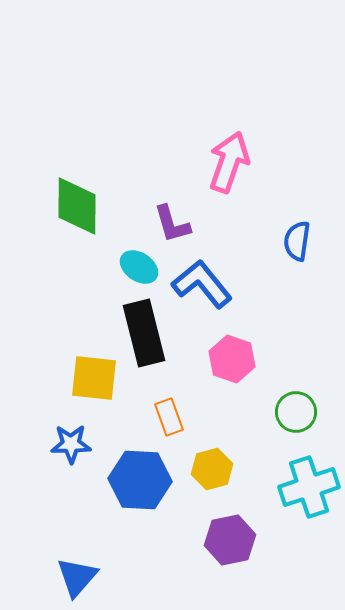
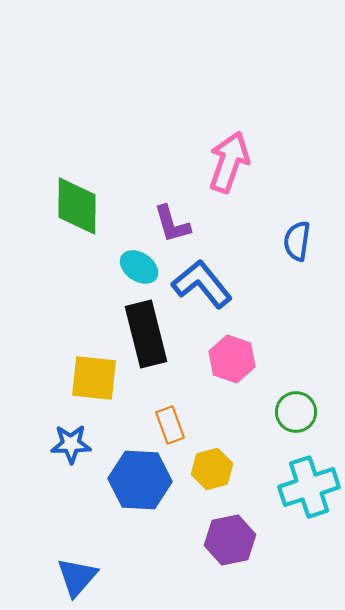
black rectangle: moved 2 px right, 1 px down
orange rectangle: moved 1 px right, 8 px down
